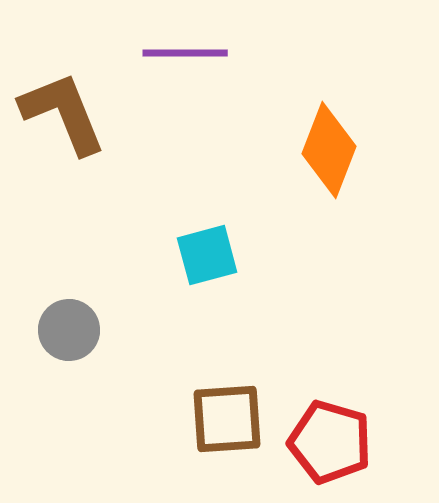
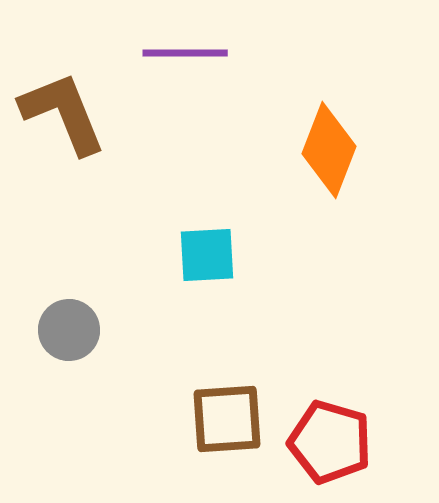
cyan square: rotated 12 degrees clockwise
